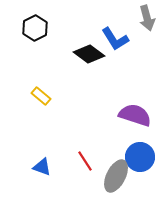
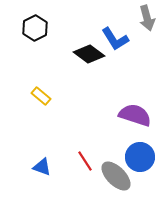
gray ellipse: rotated 72 degrees counterclockwise
